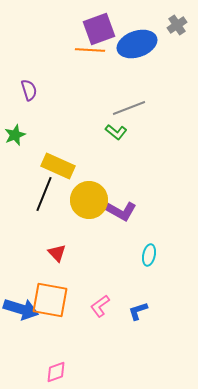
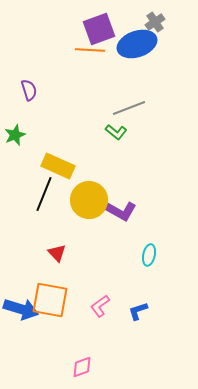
gray cross: moved 22 px left, 3 px up
pink diamond: moved 26 px right, 5 px up
